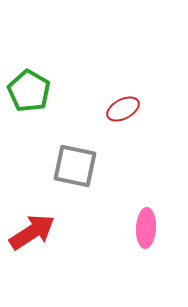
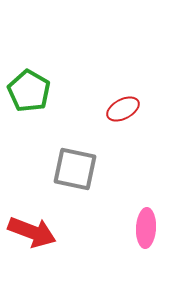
gray square: moved 3 px down
red arrow: rotated 54 degrees clockwise
